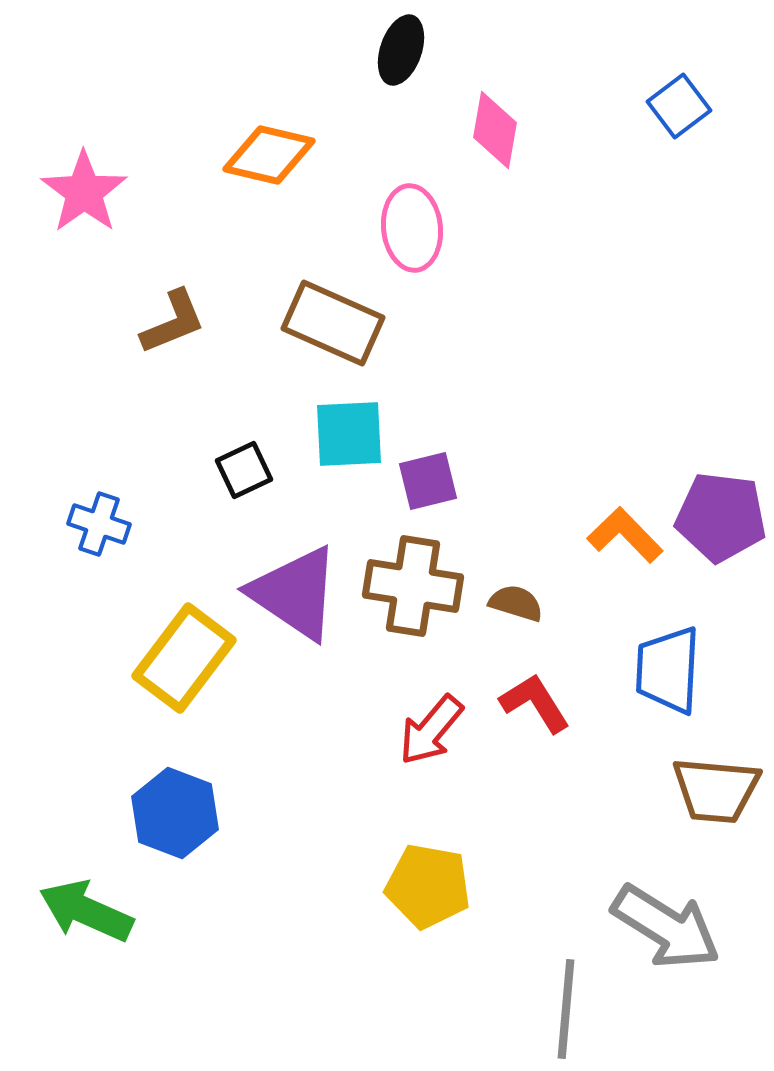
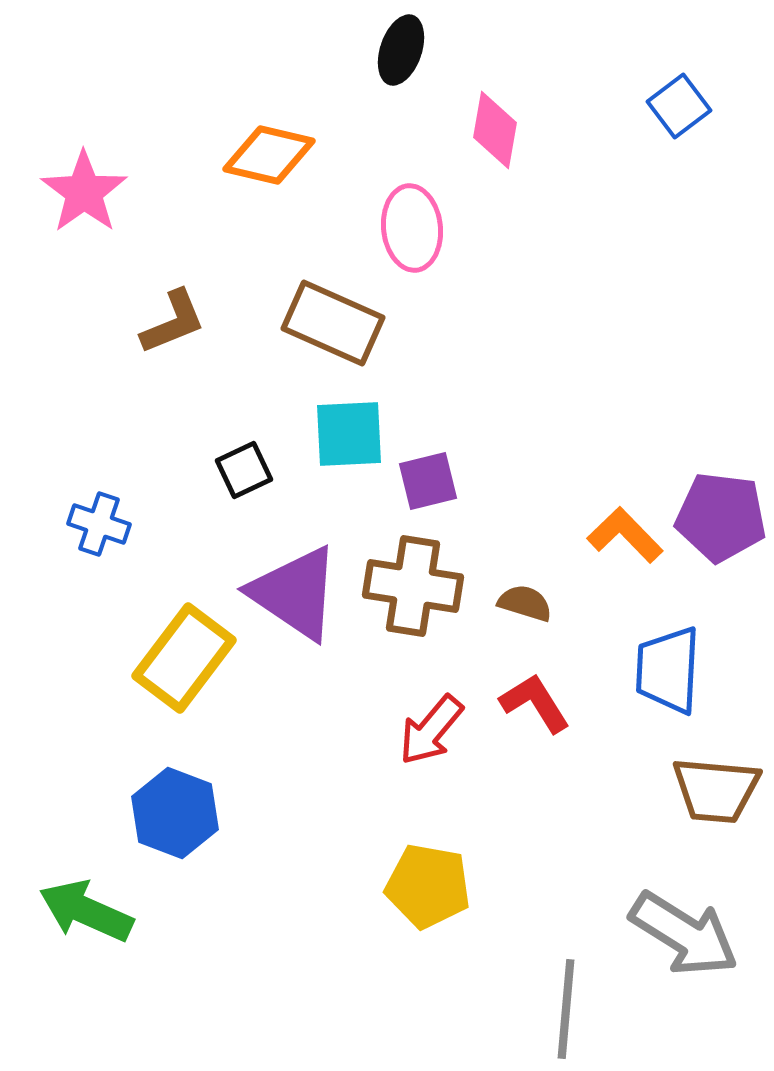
brown semicircle: moved 9 px right
gray arrow: moved 18 px right, 7 px down
